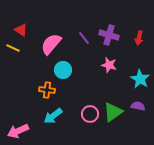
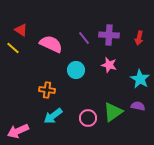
purple cross: rotated 12 degrees counterclockwise
pink semicircle: rotated 75 degrees clockwise
yellow line: rotated 16 degrees clockwise
cyan circle: moved 13 px right
pink circle: moved 2 px left, 4 px down
